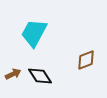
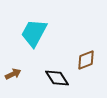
black diamond: moved 17 px right, 2 px down
